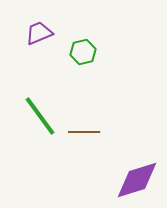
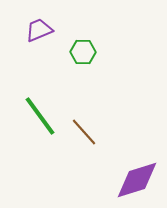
purple trapezoid: moved 3 px up
green hexagon: rotated 15 degrees clockwise
brown line: rotated 48 degrees clockwise
